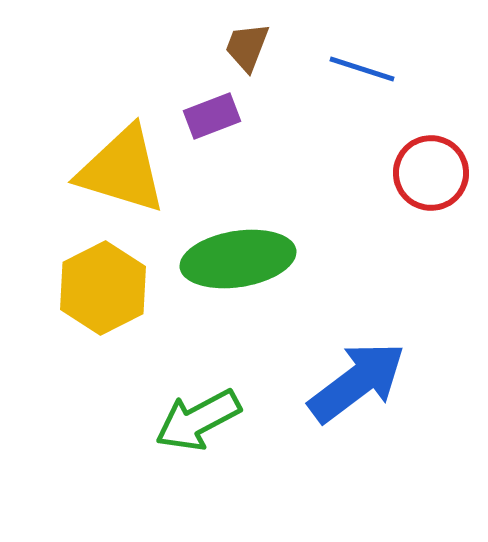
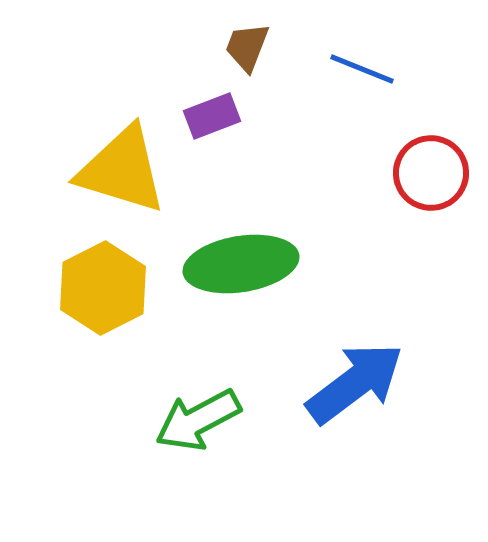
blue line: rotated 4 degrees clockwise
green ellipse: moved 3 px right, 5 px down
blue arrow: moved 2 px left, 1 px down
